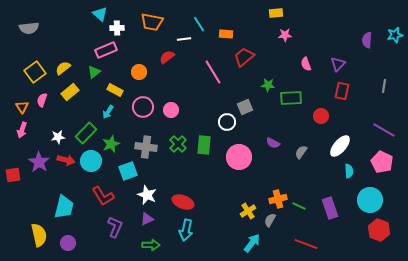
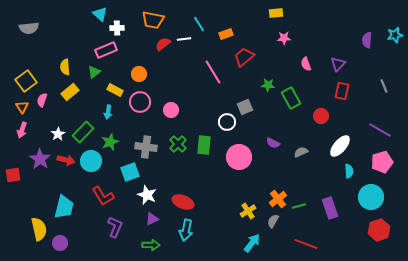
orange trapezoid at (152, 22): moved 1 px right, 2 px up
orange rectangle at (226, 34): rotated 24 degrees counterclockwise
pink star at (285, 35): moved 1 px left, 3 px down
red semicircle at (167, 57): moved 4 px left, 13 px up
yellow semicircle at (63, 68): moved 2 px right, 1 px up; rotated 56 degrees counterclockwise
yellow square at (35, 72): moved 9 px left, 9 px down
orange circle at (139, 72): moved 2 px down
gray line at (384, 86): rotated 32 degrees counterclockwise
green rectangle at (291, 98): rotated 65 degrees clockwise
pink circle at (143, 107): moved 3 px left, 5 px up
cyan arrow at (108, 112): rotated 24 degrees counterclockwise
purple line at (384, 130): moved 4 px left
green rectangle at (86, 133): moved 3 px left, 1 px up
white star at (58, 137): moved 3 px up; rotated 24 degrees counterclockwise
green star at (111, 144): moved 1 px left, 2 px up
gray semicircle at (301, 152): rotated 32 degrees clockwise
purple star at (39, 162): moved 1 px right, 3 px up
pink pentagon at (382, 162): rotated 30 degrees clockwise
cyan square at (128, 171): moved 2 px right, 1 px down
orange cross at (278, 199): rotated 24 degrees counterclockwise
cyan circle at (370, 200): moved 1 px right, 3 px up
green line at (299, 206): rotated 40 degrees counterclockwise
purple triangle at (147, 219): moved 5 px right
gray semicircle at (270, 220): moved 3 px right, 1 px down
red hexagon at (379, 230): rotated 20 degrees clockwise
yellow semicircle at (39, 235): moved 6 px up
purple circle at (68, 243): moved 8 px left
